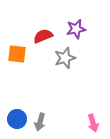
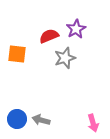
purple star: rotated 18 degrees counterclockwise
red semicircle: moved 6 px right
gray arrow: moved 1 px right, 2 px up; rotated 90 degrees clockwise
